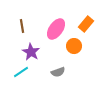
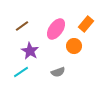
brown line: rotated 64 degrees clockwise
purple star: moved 1 px left, 1 px up
